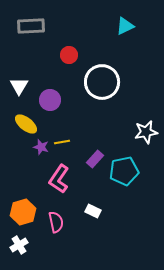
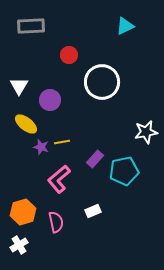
pink L-shape: rotated 16 degrees clockwise
white rectangle: rotated 49 degrees counterclockwise
